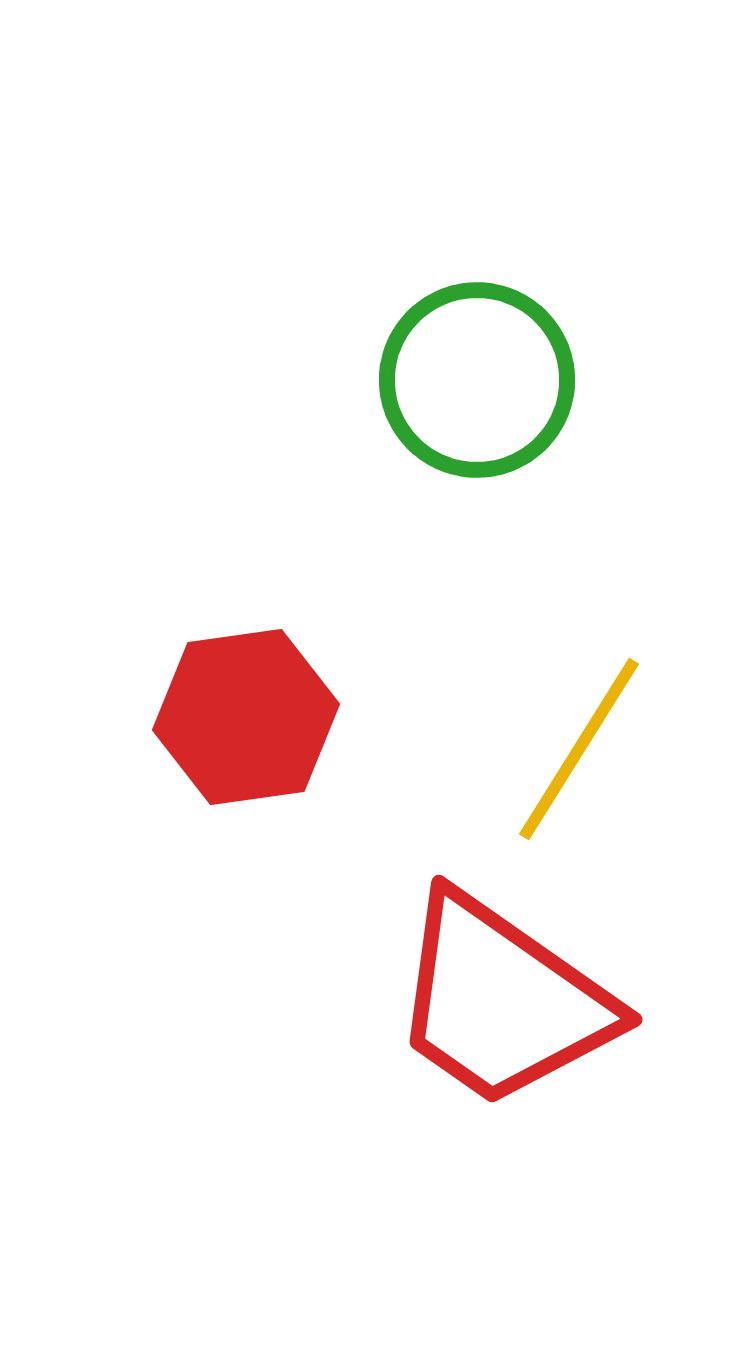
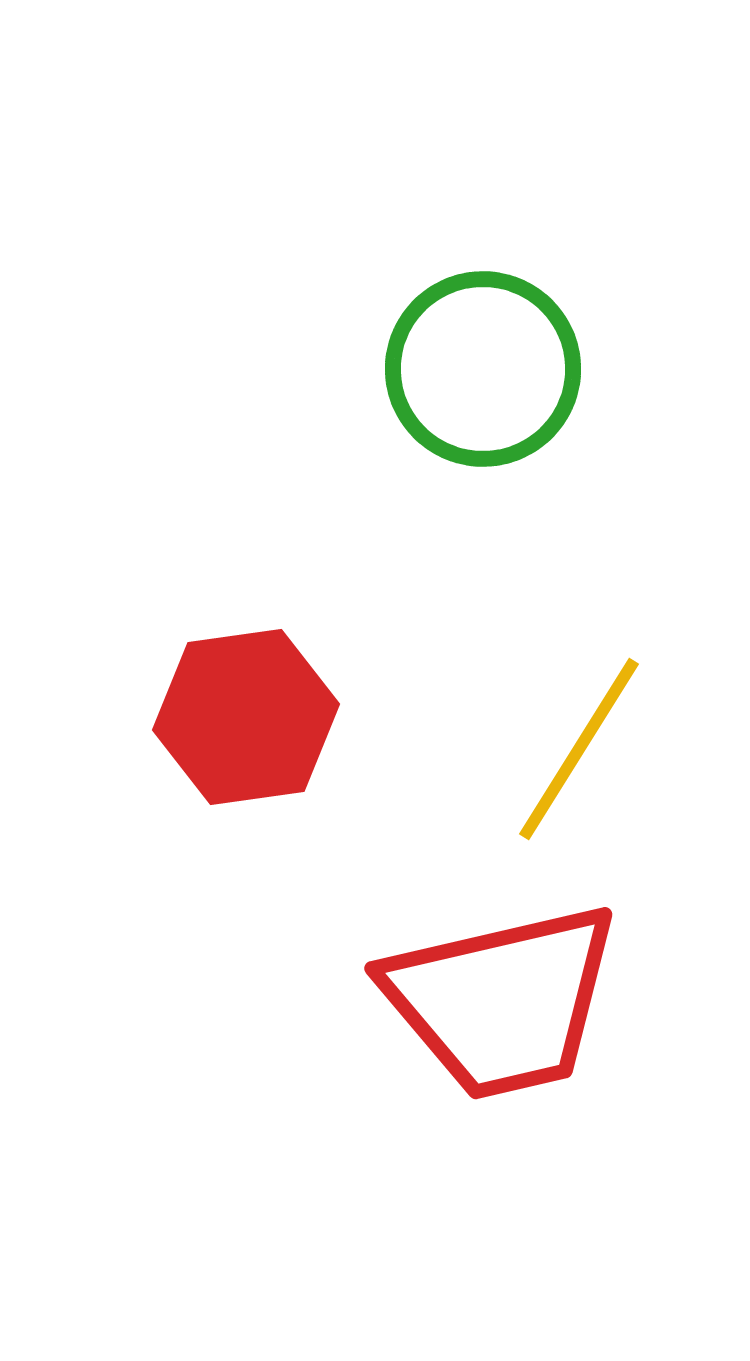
green circle: moved 6 px right, 11 px up
red trapezoid: rotated 48 degrees counterclockwise
